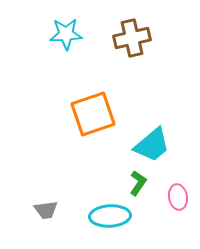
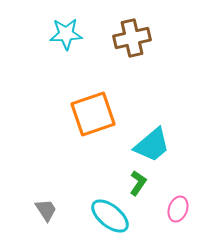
pink ellipse: moved 12 px down; rotated 30 degrees clockwise
gray trapezoid: rotated 115 degrees counterclockwise
cyan ellipse: rotated 42 degrees clockwise
